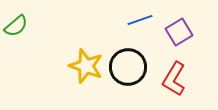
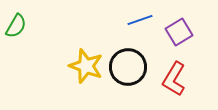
green semicircle: rotated 20 degrees counterclockwise
